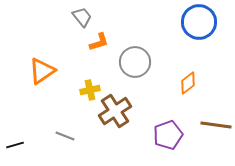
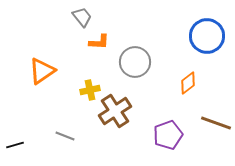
blue circle: moved 8 px right, 14 px down
orange L-shape: rotated 20 degrees clockwise
brown line: moved 2 px up; rotated 12 degrees clockwise
